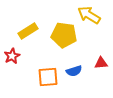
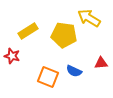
yellow arrow: moved 3 px down
red star: rotated 28 degrees counterclockwise
blue semicircle: rotated 42 degrees clockwise
orange square: rotated 25 degrees clockwise
